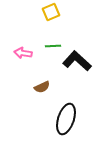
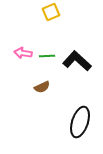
green line: moved 6 px left, 10 px down
black ellipse: moved 14 px right, 3 px down
